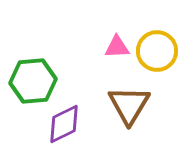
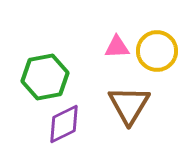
green hexagon: moved 12 px right, 4 px up; rotated 6 degrees counterclockwise
